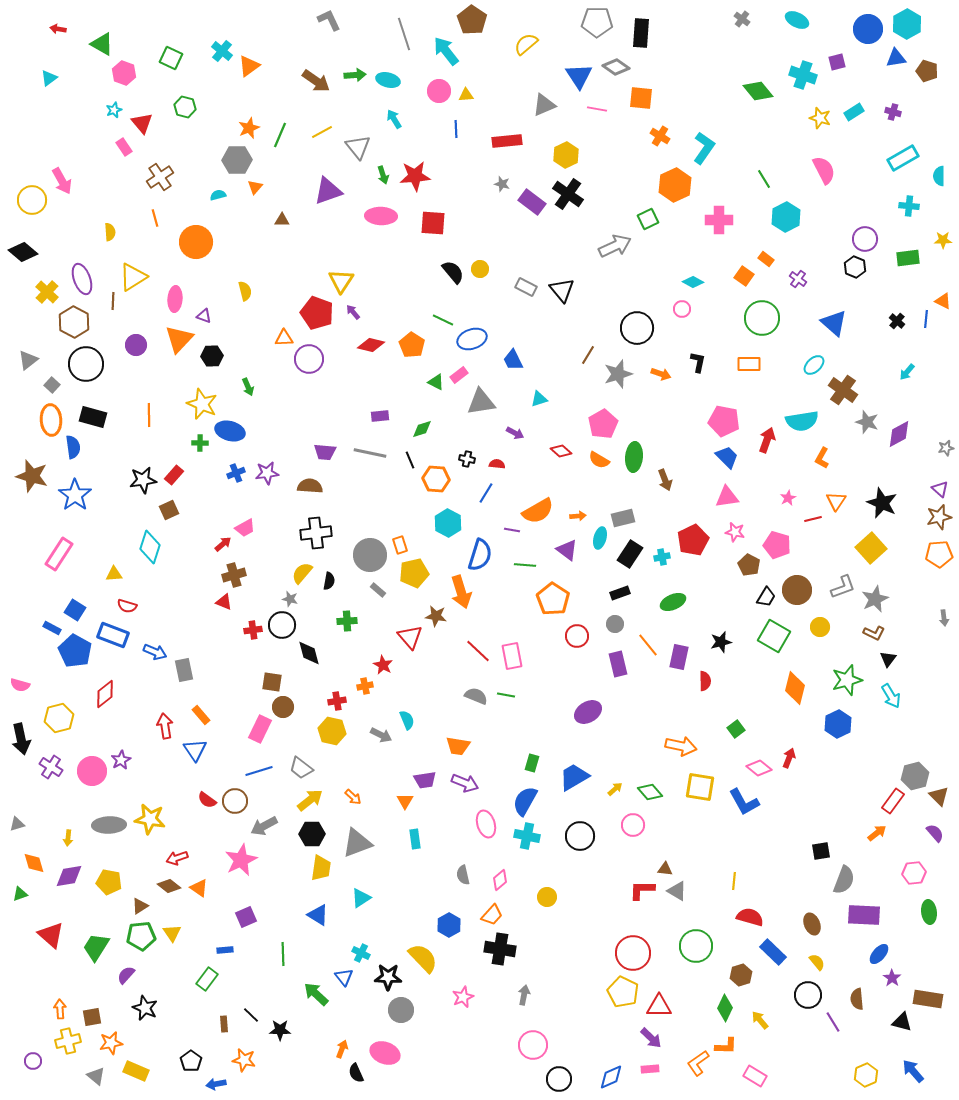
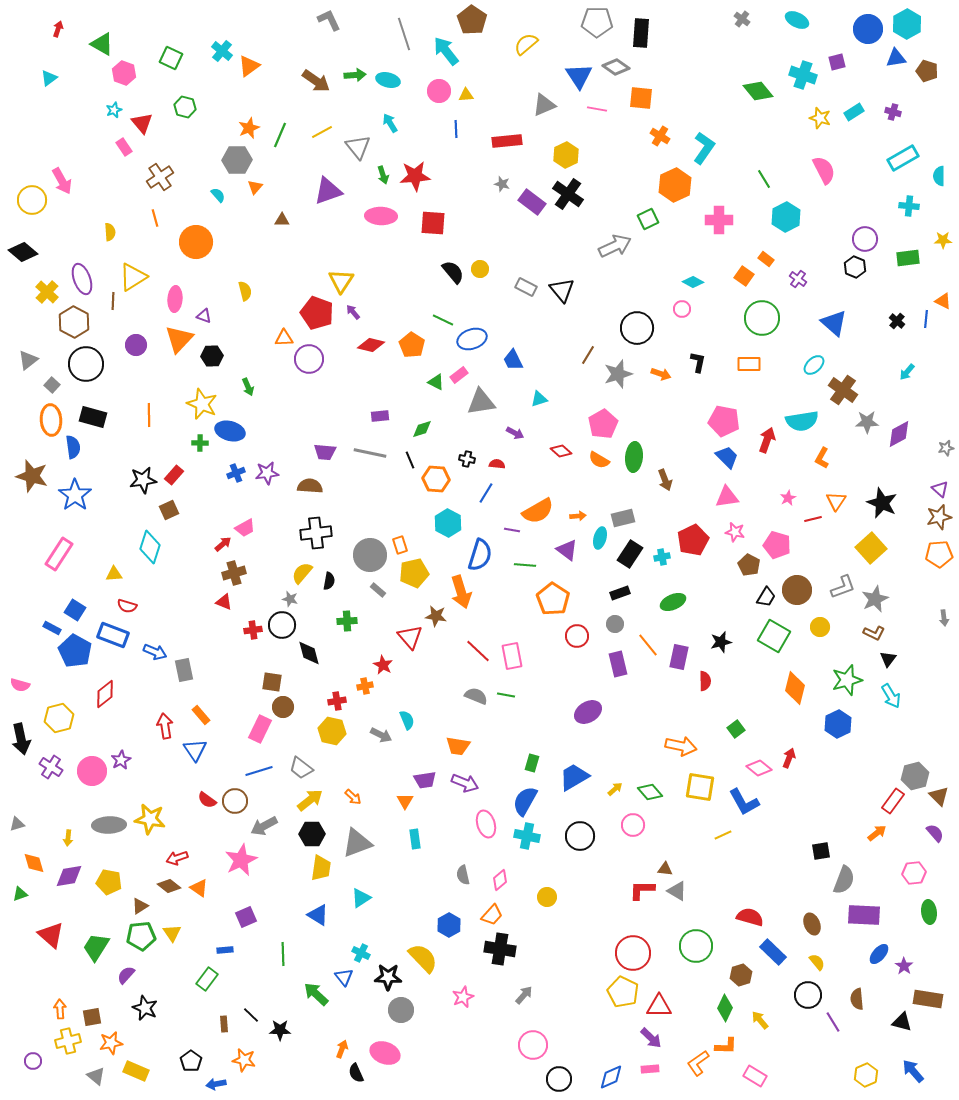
red arrow at (58, 29): rotated 98 degrees clockwise
cyan arrow at (394, 119): moved 4 px left, 4 px down
cyan semicircle at (218, 195): rotated 63 degrees clockwise
gray star at (867, 422): rotated 20 degrees counterclockwise
brown cross at (234, 575): moved 2 px up
yellow line at (734, 881): moved 11 px left, 46 px up; rotated 60 degrees clockwise
purple star at (892, 978): moved 12 px right, 12 px up
gray arrow at (524, 995): rotated 30 degrees clockwise
